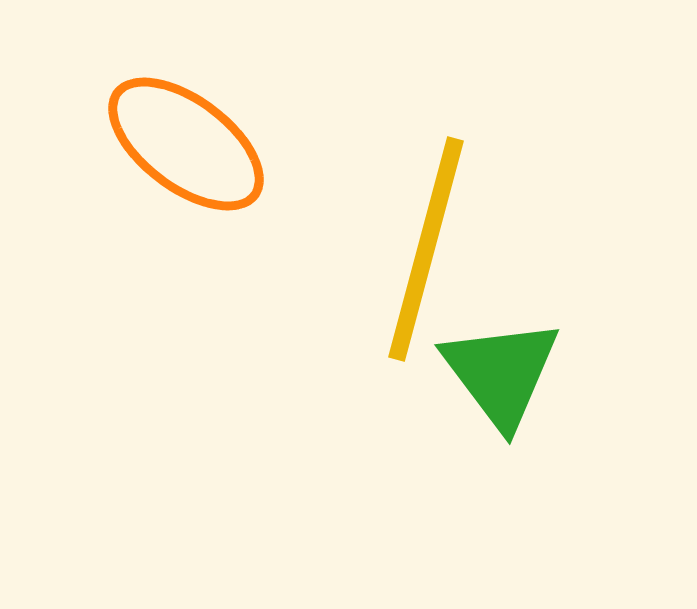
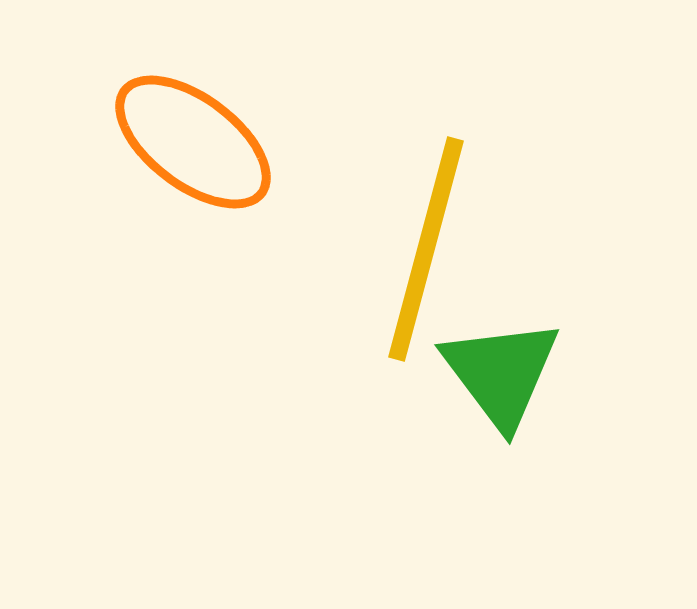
orange ellipse: moved 7 px right, 2 px up
